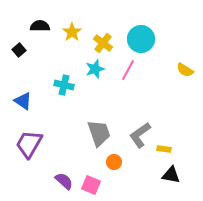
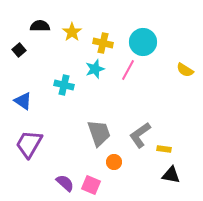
cyan circle: moved 2 px right, 3 px down
yellow cross: rotated 24 degrees counterclockwise
purple semicircle: moved 1 px right, 2 px down
